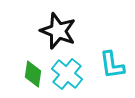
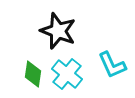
cyan L-shape: rotated 16 degrees counterclockwise
